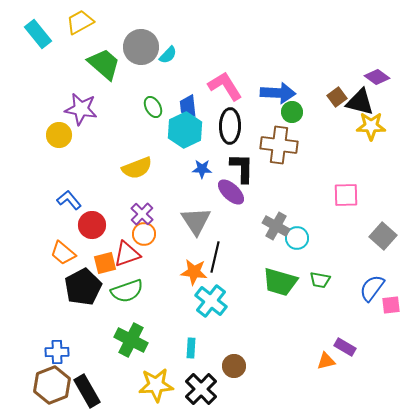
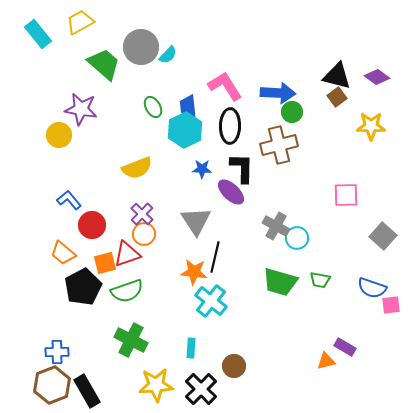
black triangle at (360, 102): moved 23 px left, 26 px up
brown cross at (279, 145): rotated 21 degrees counterclockwise
blue semicircle at (372, 288): rotated 108 degrees counterclockwise
